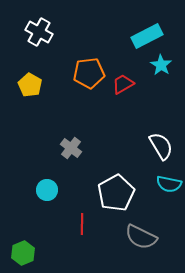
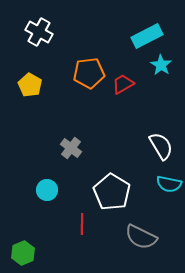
white pentagon: moved 4 px left, 1 px up; rotated 12 degrees counterclockwise
